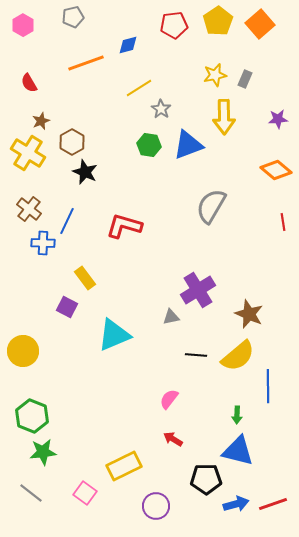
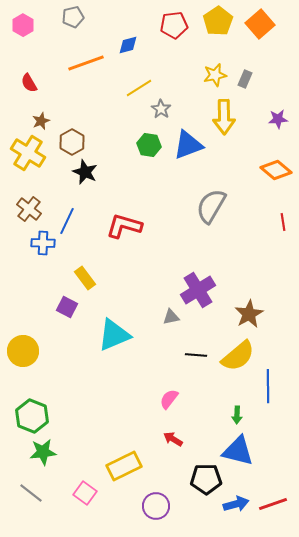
brown star at (249, 314): rotated 20 degrees clockwise
